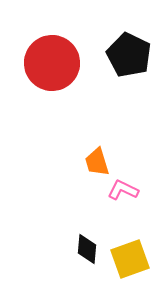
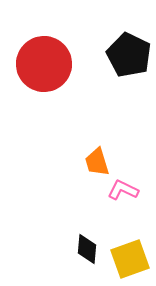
red circle: moved 8 px left, 1 px down
